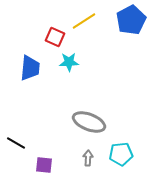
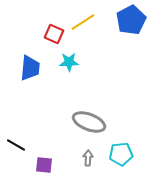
yellow line: moved 1 px left, 1 px down
red square: moved 1 px left, 3 px up
black line: moved 2 px down
